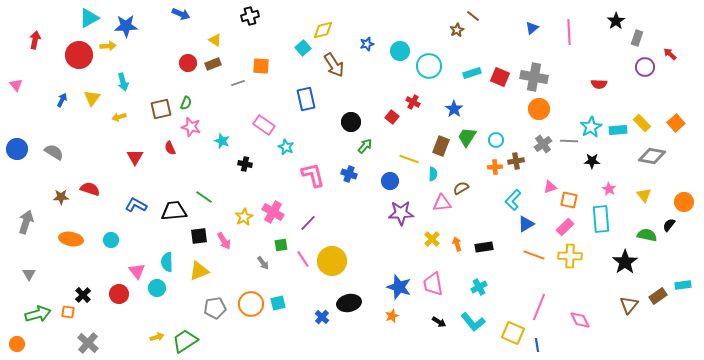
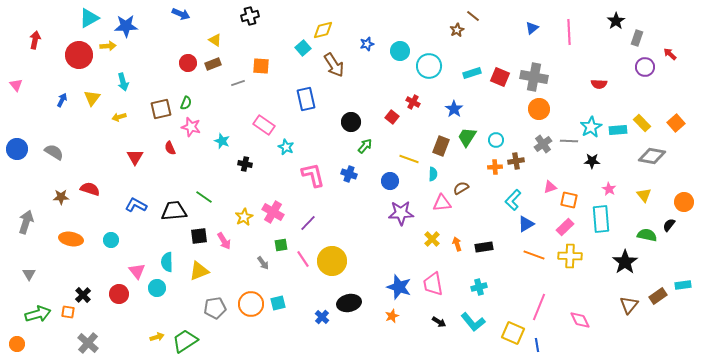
cyan cross at (479, 287): rotated 14 degrees clockwise
